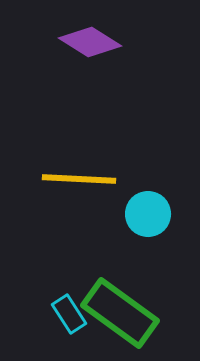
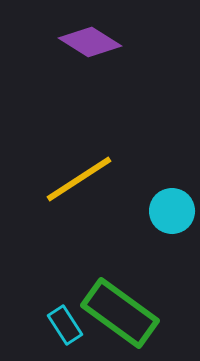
yellow line: rotated 36 degrees counterclockwise
cyan circle: moved 24 px right, 3 px up
cyan rectangle: moved 4 px left, 11 px down
